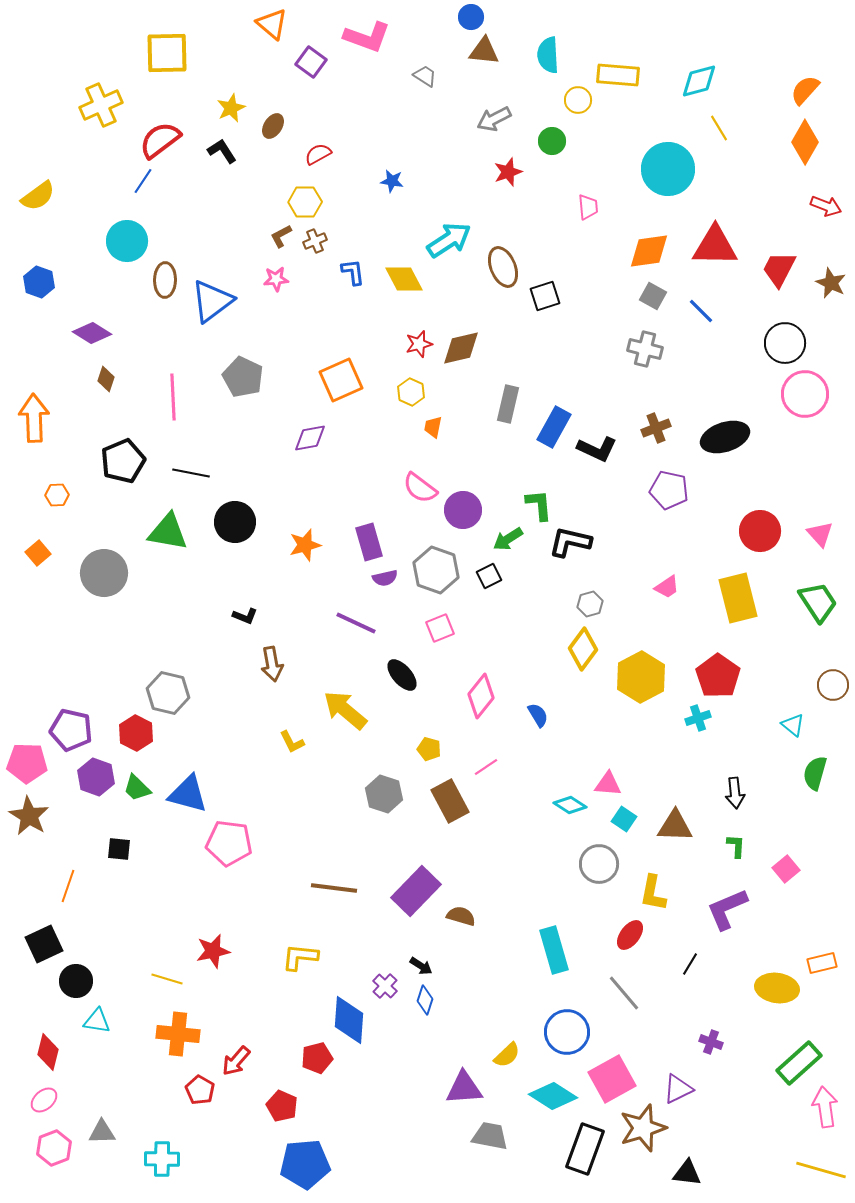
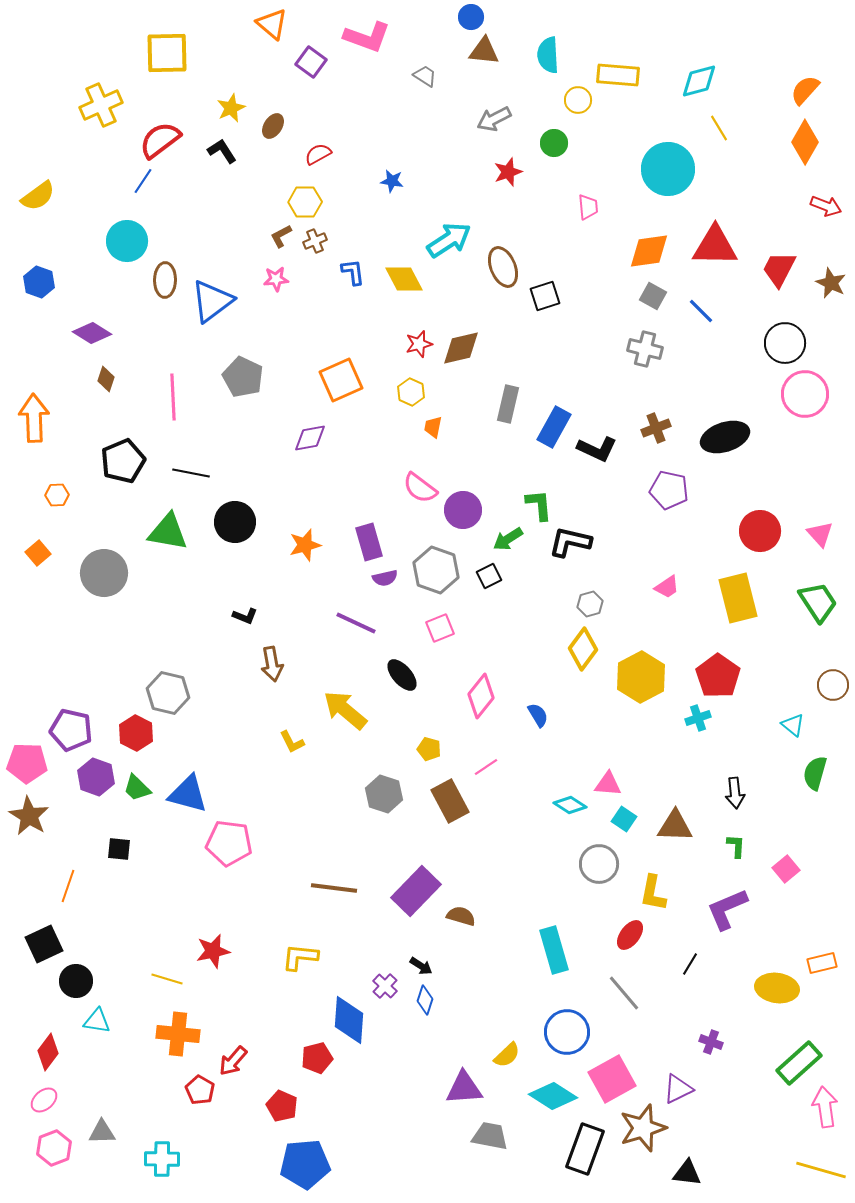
green circle at (552, 141): moved 2 px right, 2 px down
red diamond at (48, 1052): rotated 24 degrees clockwise
red arrow at (236, 1061): moved 3 px left
